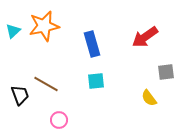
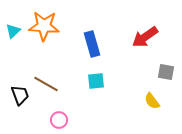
orange star: rotated 16 degrees clockwise
gray square: rotated 18 degrees clockwise
yellow semicircle: moved 3 px right, 3 px down
